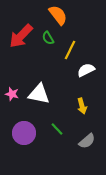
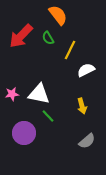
pink star: rotated 24 degrees counterclockwise
green line: moved 9 px left, 13 px up
